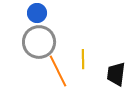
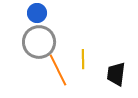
orange line: moved 1 px up
